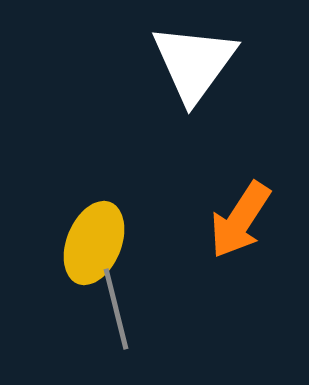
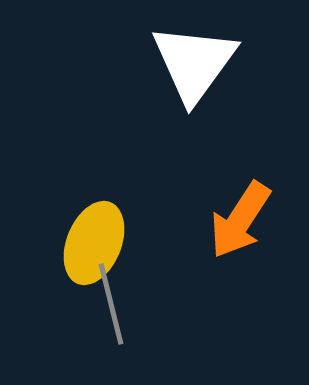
gray line: moved 5 px left, 5 px up
